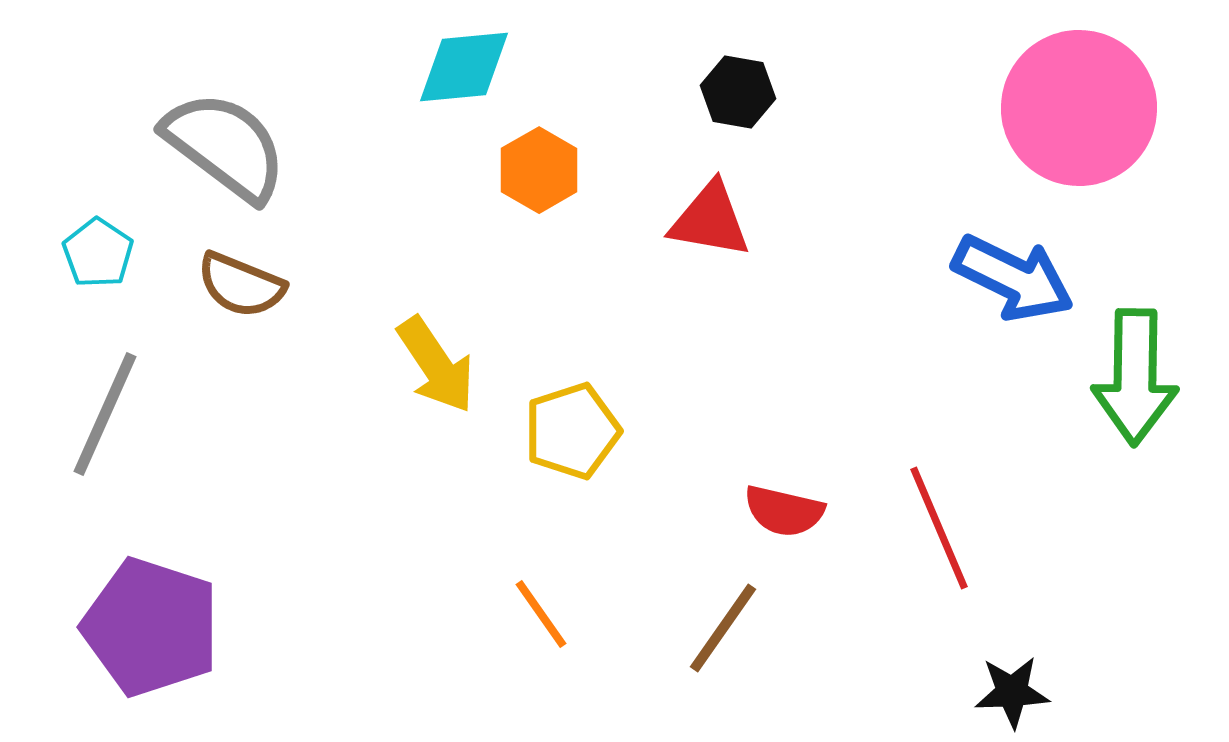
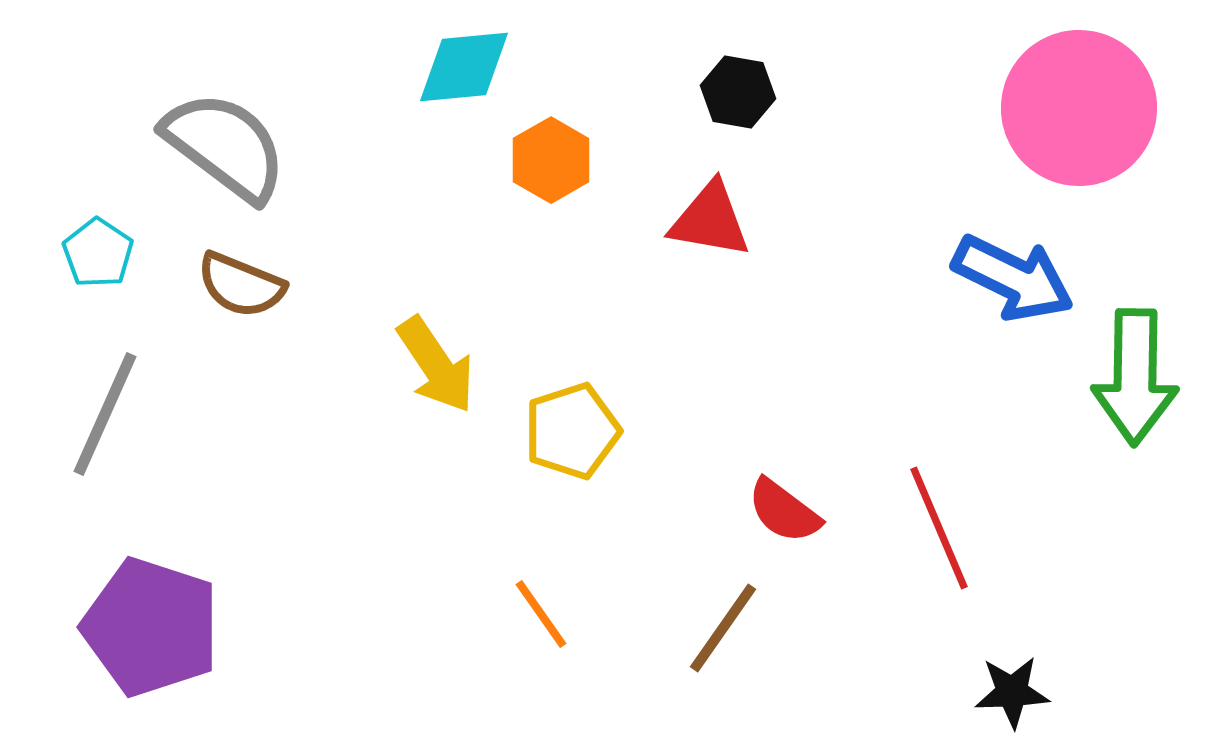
orange hexagon: moved 12 px right, 10 px up
red semicircle: rotated 24 degrees clockwise
